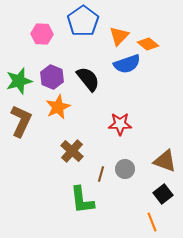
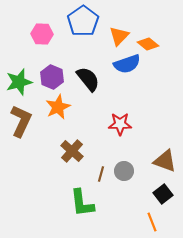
green star: moved 1 px down
gray circle: moved 1 px left, 2 px down
green L-shape: moved 3 px down
